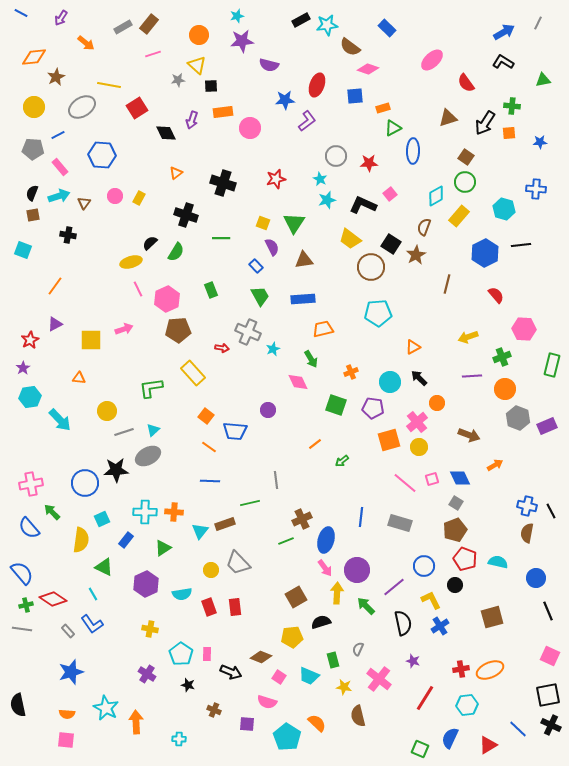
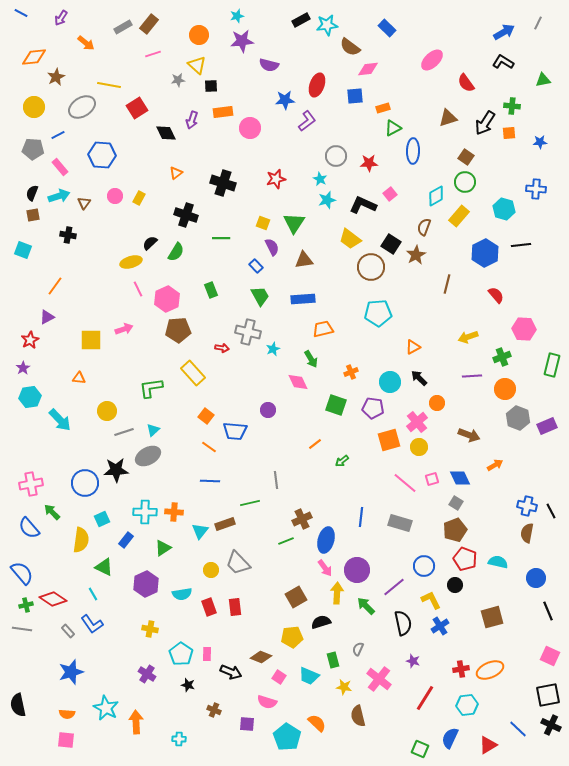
pink diamond at (368, 69): rotated 25 degrees counterclockwise
purple triangle at (55, 324): moved 8 px left, 7 px up
gray cross at (248, 332): rotated 10 degrees counterclockwise
